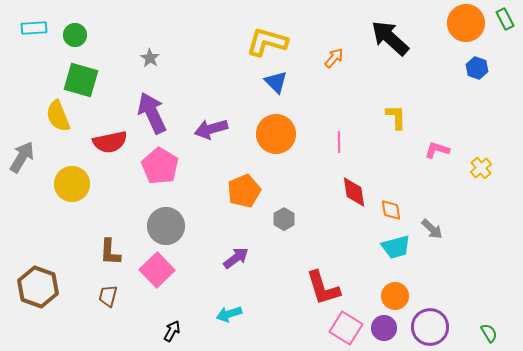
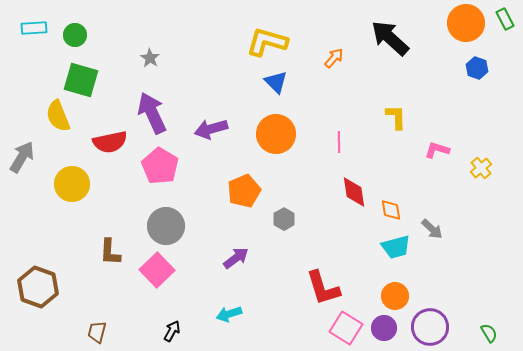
brown trapezoid at (108, 296): moved 11 px left, 36 px down
